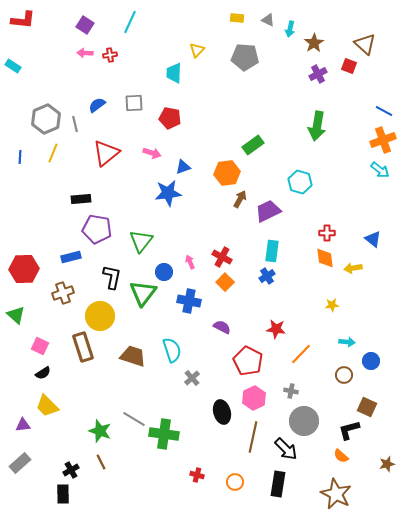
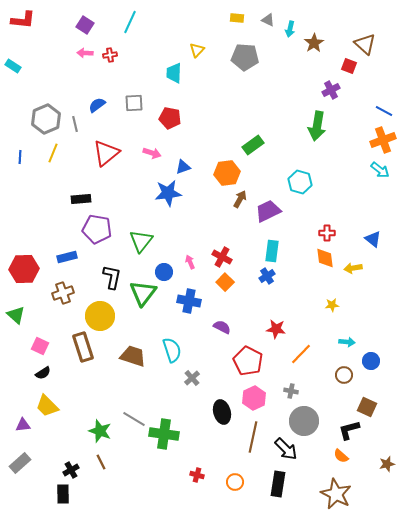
purple cross at (318, 74): moved 13 px right, 16 px down
blue rectangle at (71, 257): moved 4 px left
